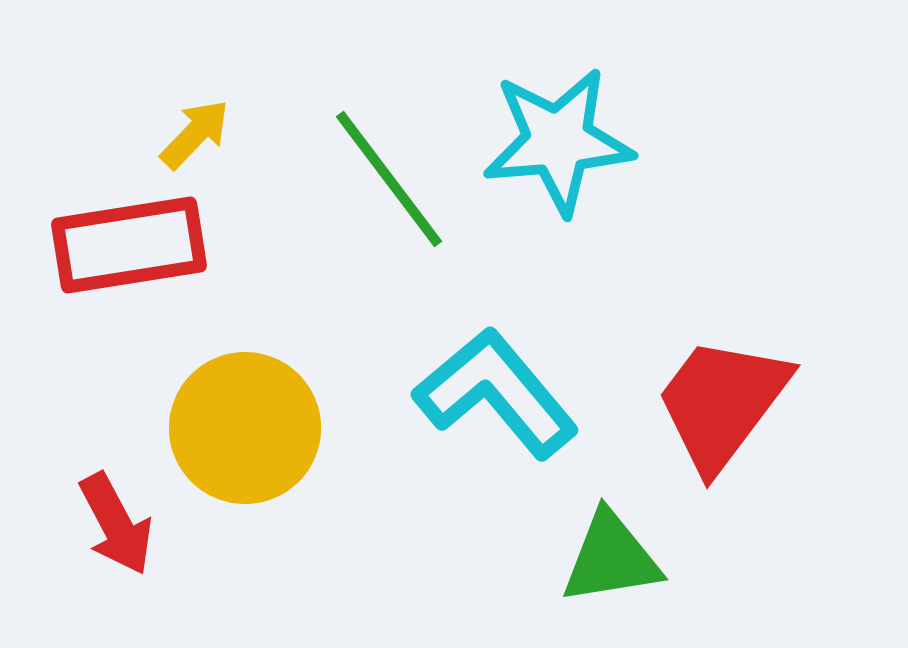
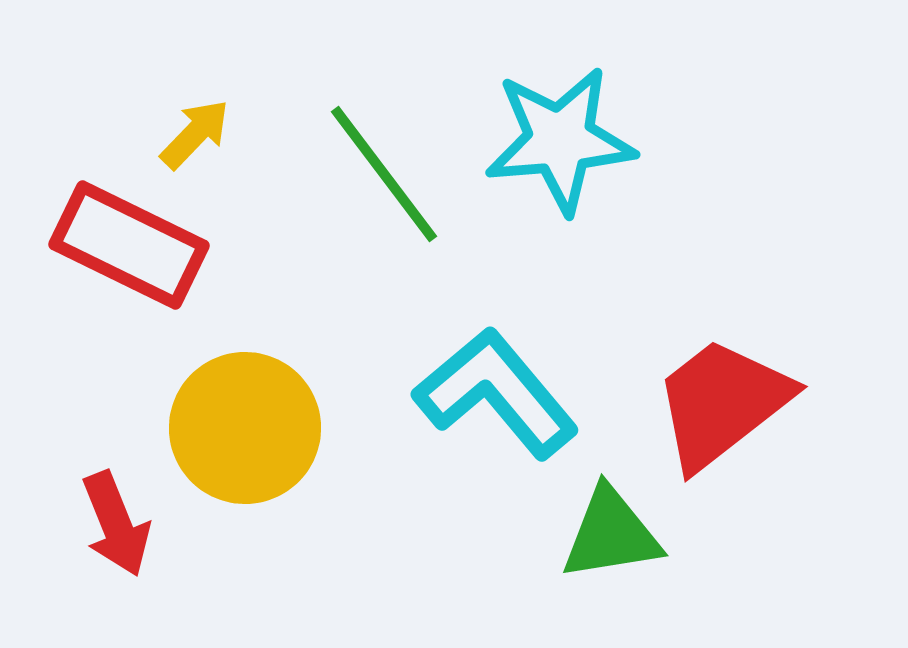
cyan star: moved 2 px right, 1 px up
green line: moved 5 px left, 5 px up
red rectangle: rotated 35 degrees clockwise
red trapezoid: rotated 15 degrees clockwise
red arrow: rotated 6 degrees clockwise
green triangle: moved 24 px up
